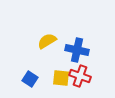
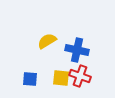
blue square: rotated 28 degrees counterclockwise
